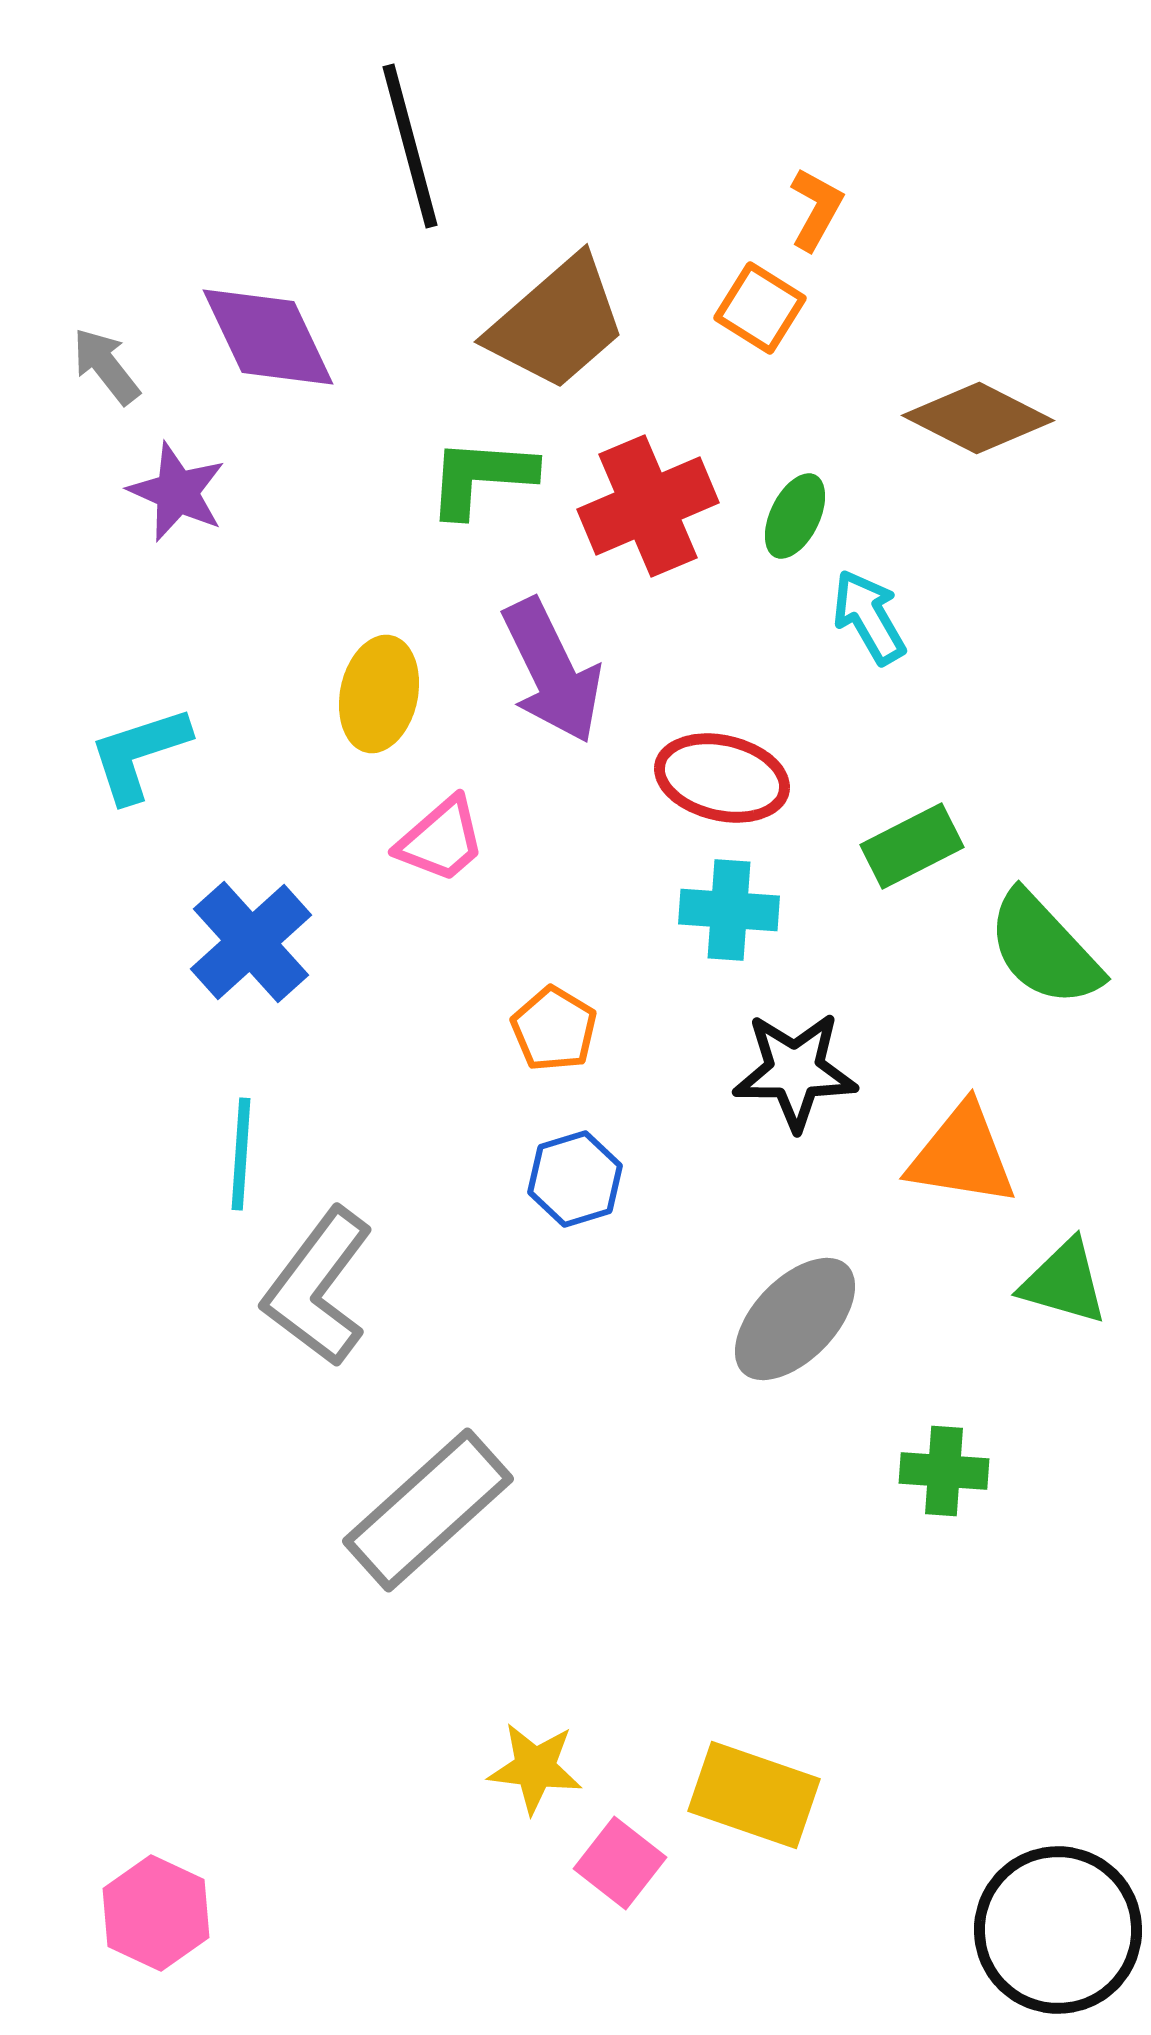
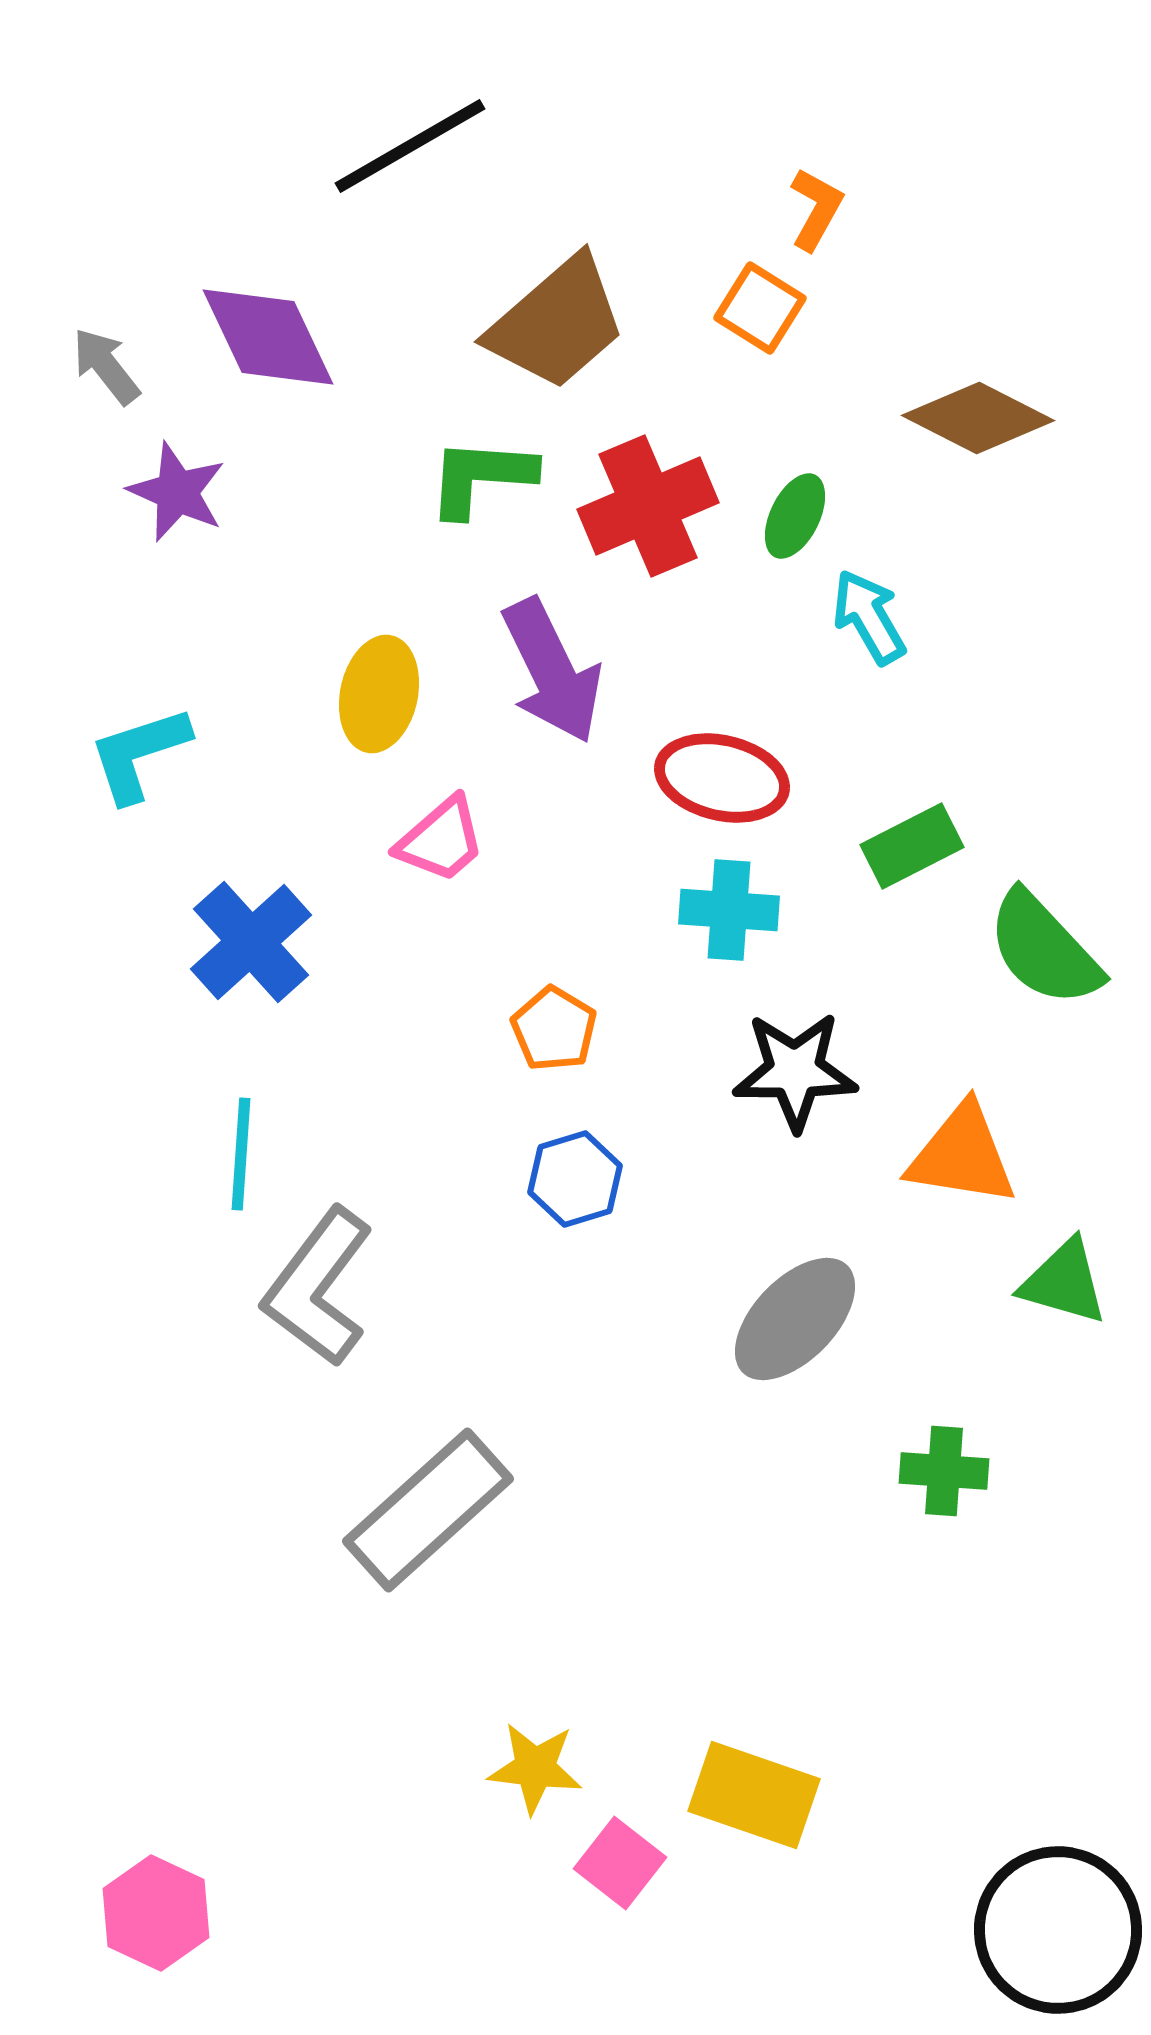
black line: rotated 75 degrees clockwise
